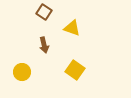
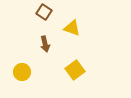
brown arrow: moved 1 px right, 1 px up
yellow square: rotated 18 degrees clockwise
